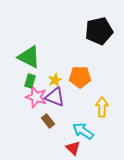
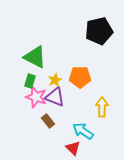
green triangle: moved 6 px right
